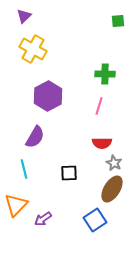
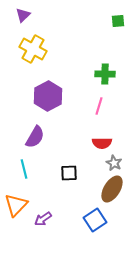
purple triangle: moved 1 px left, 1 px up
